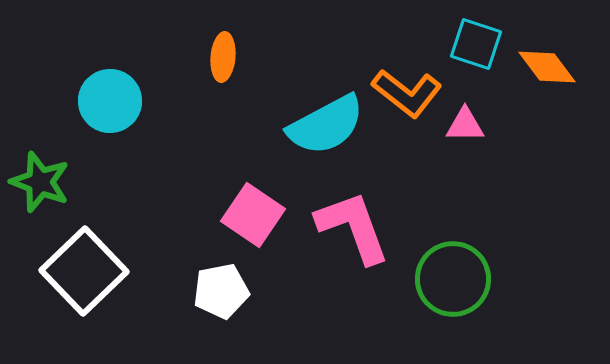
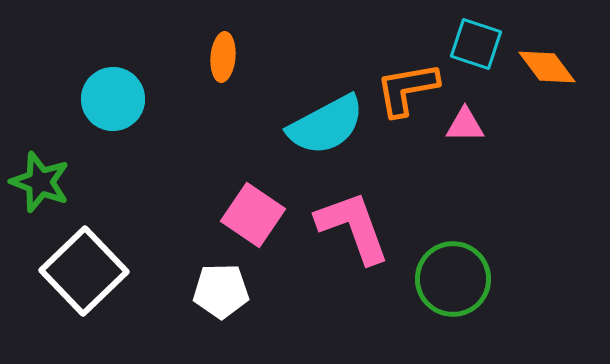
orange L-shape: moved 4 px up; rotated 132 degrees clockwise
cyan circle: moved 3 px right, 2 px up
white pentagon: rotated 10 degrees clockwise
